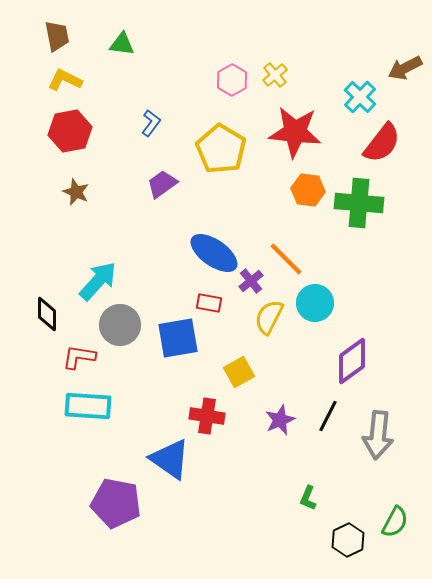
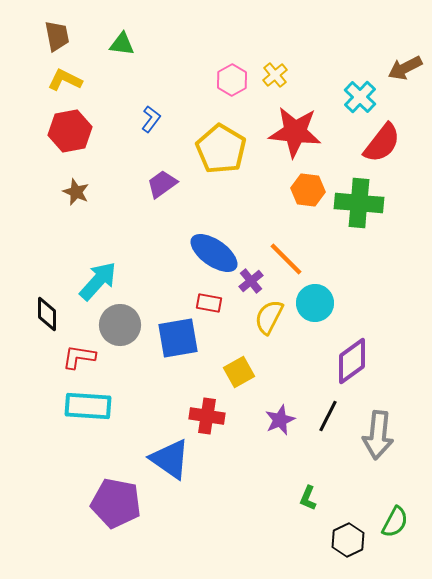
blue L-shape: moved 4 px up
